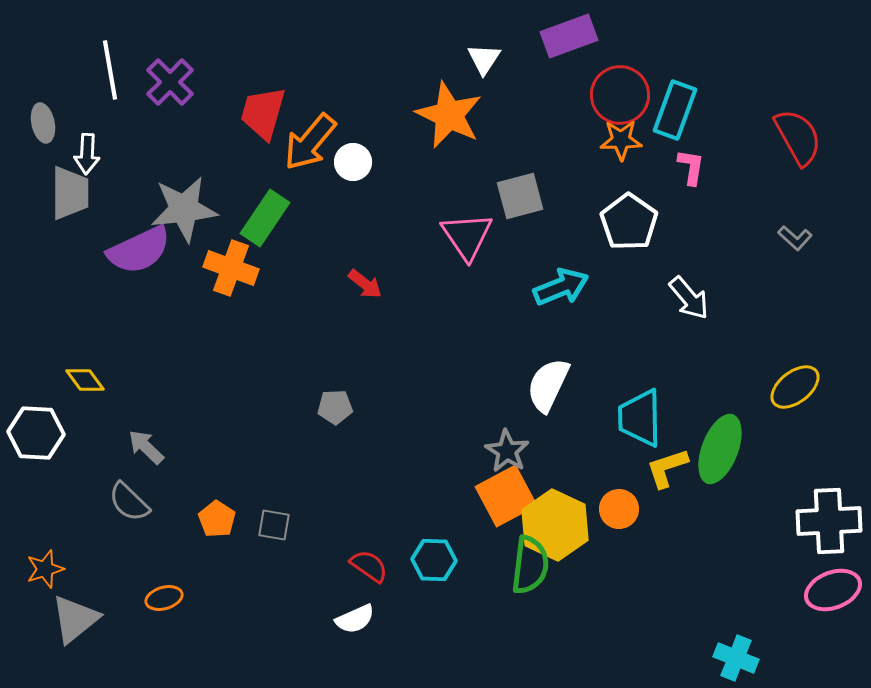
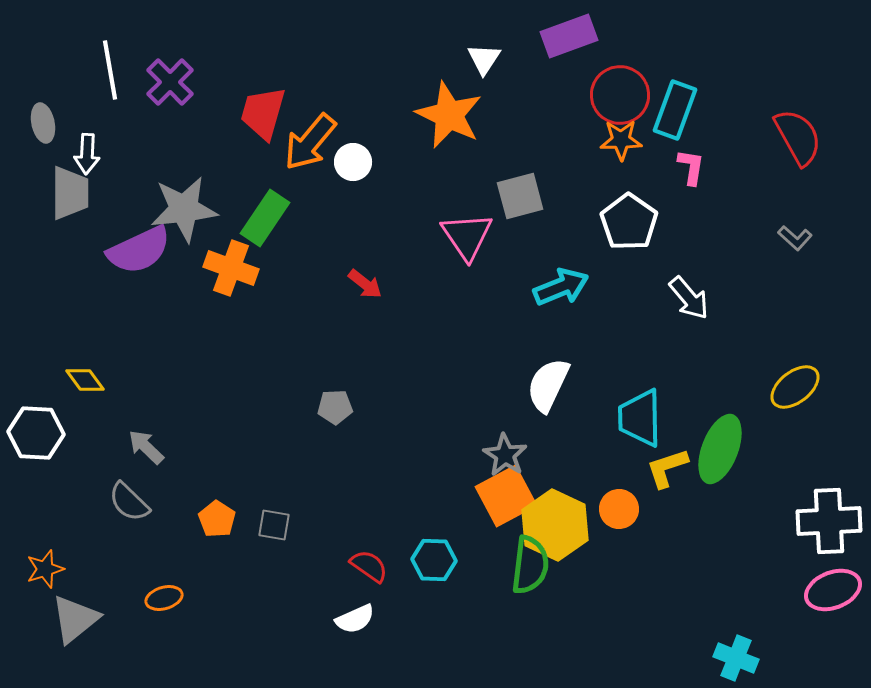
gray star at (507, 451): moved 2 px left, 4 px down
